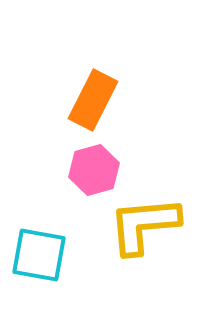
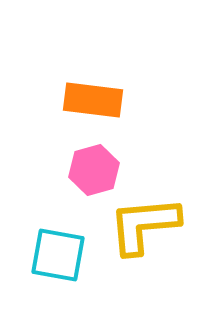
orange rectangle: rotated 70 degrees clockwise
cyan square: moved 19 px right
